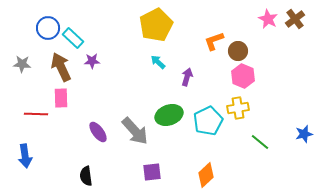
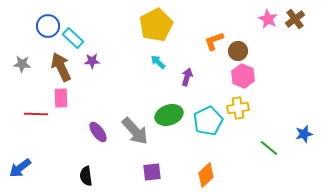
blue circle: moved 2 px up
green line: moved 9 px right, 6 px down
blue arrow: moved 5 px left, 12 px down; rotated 60 degrees clockwise
